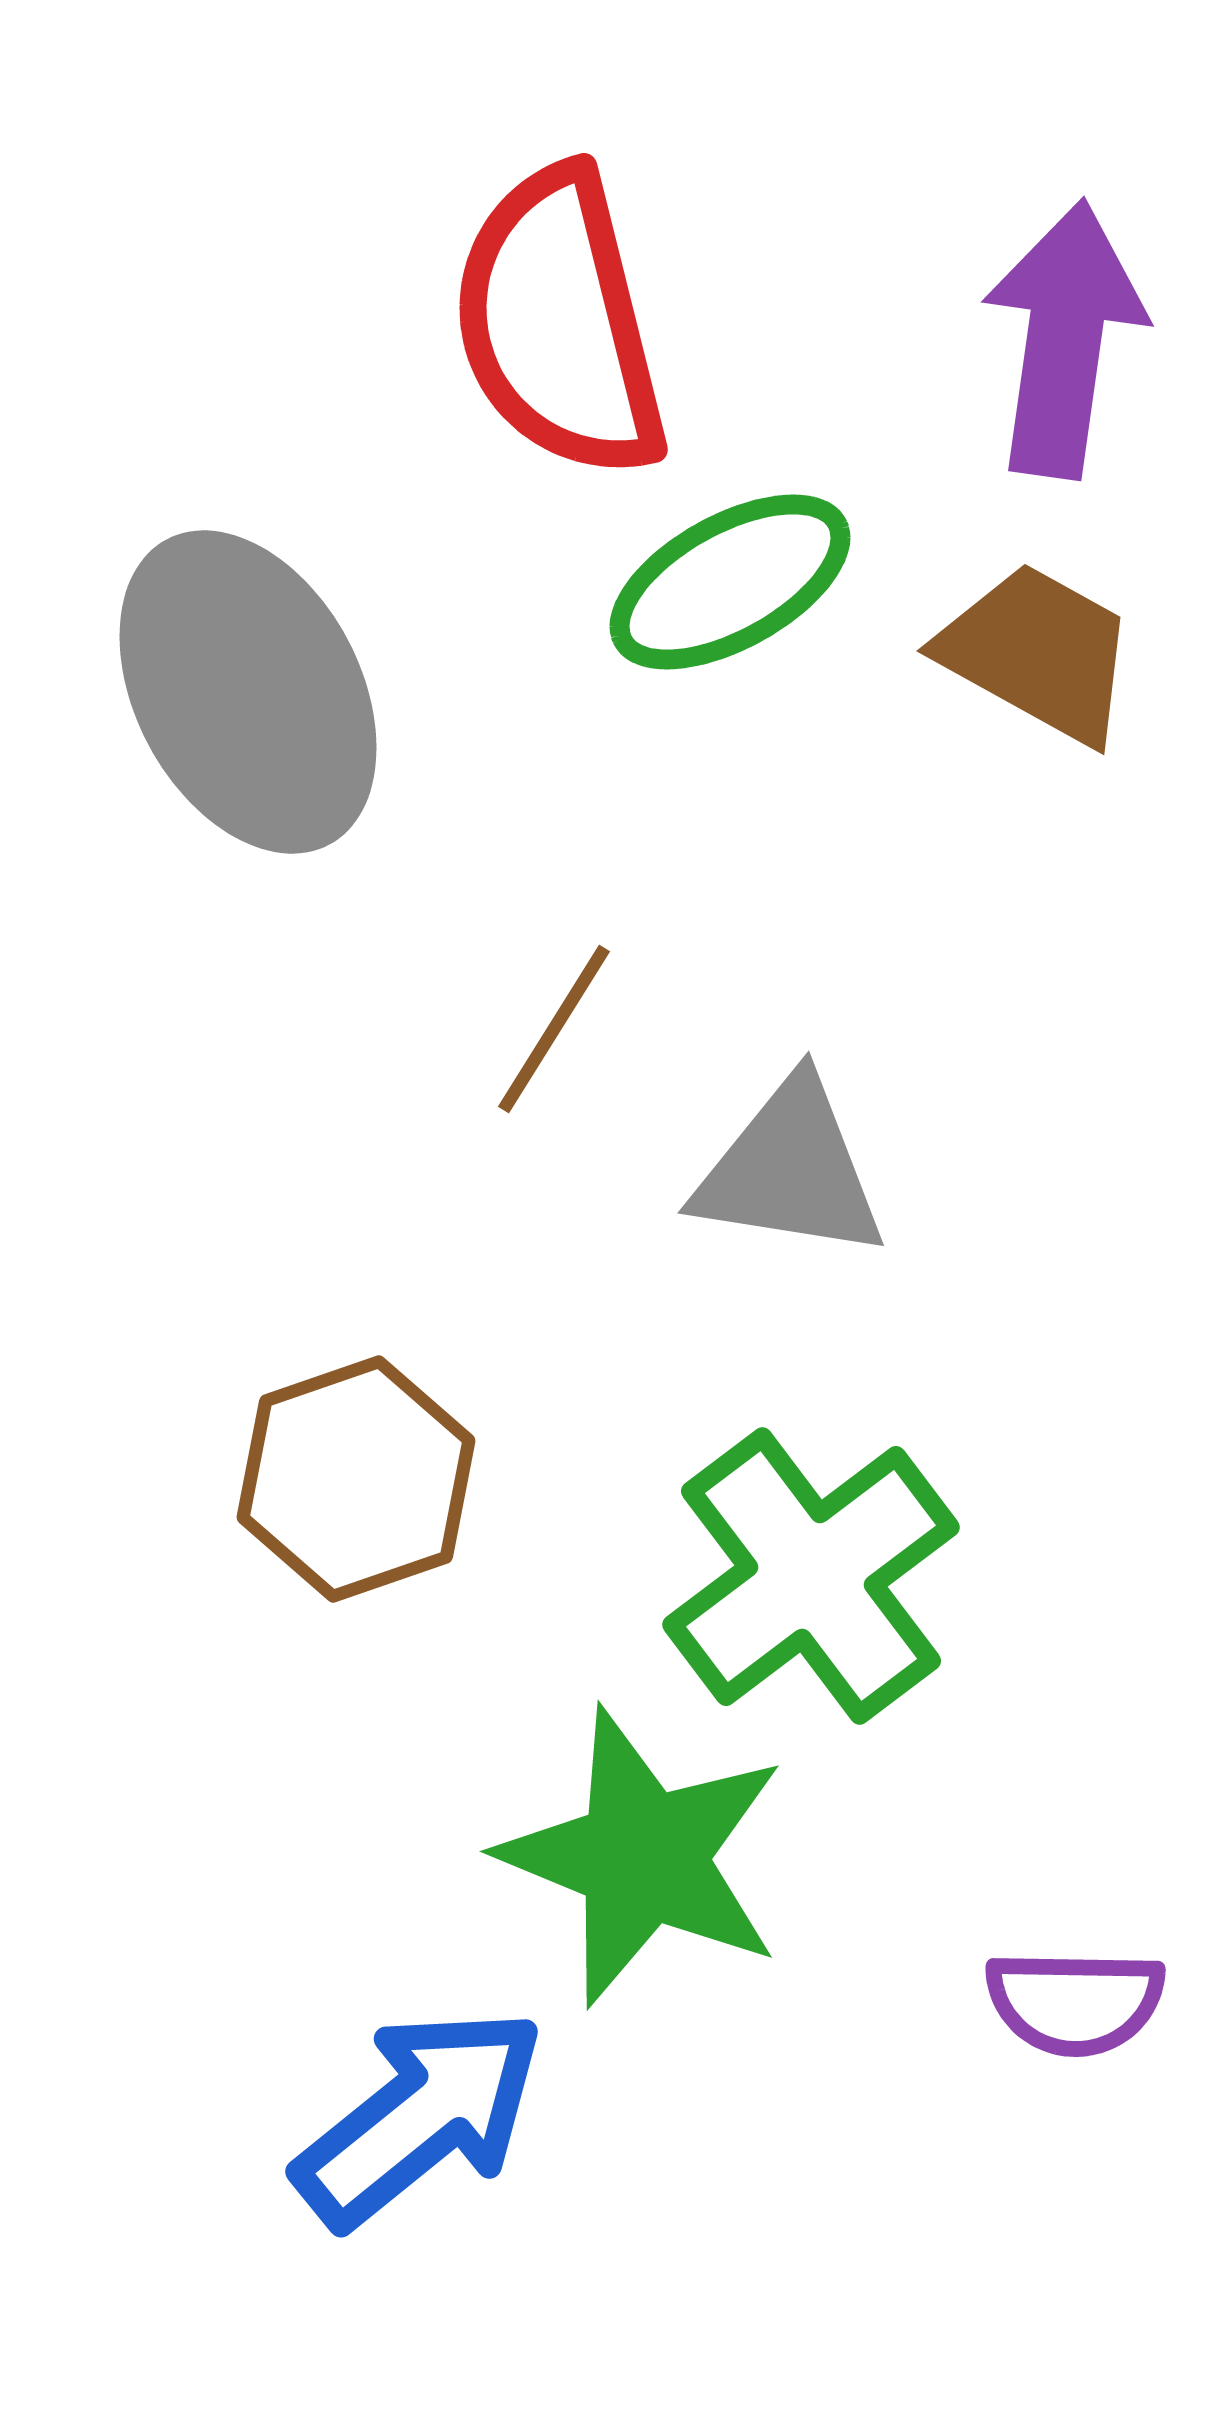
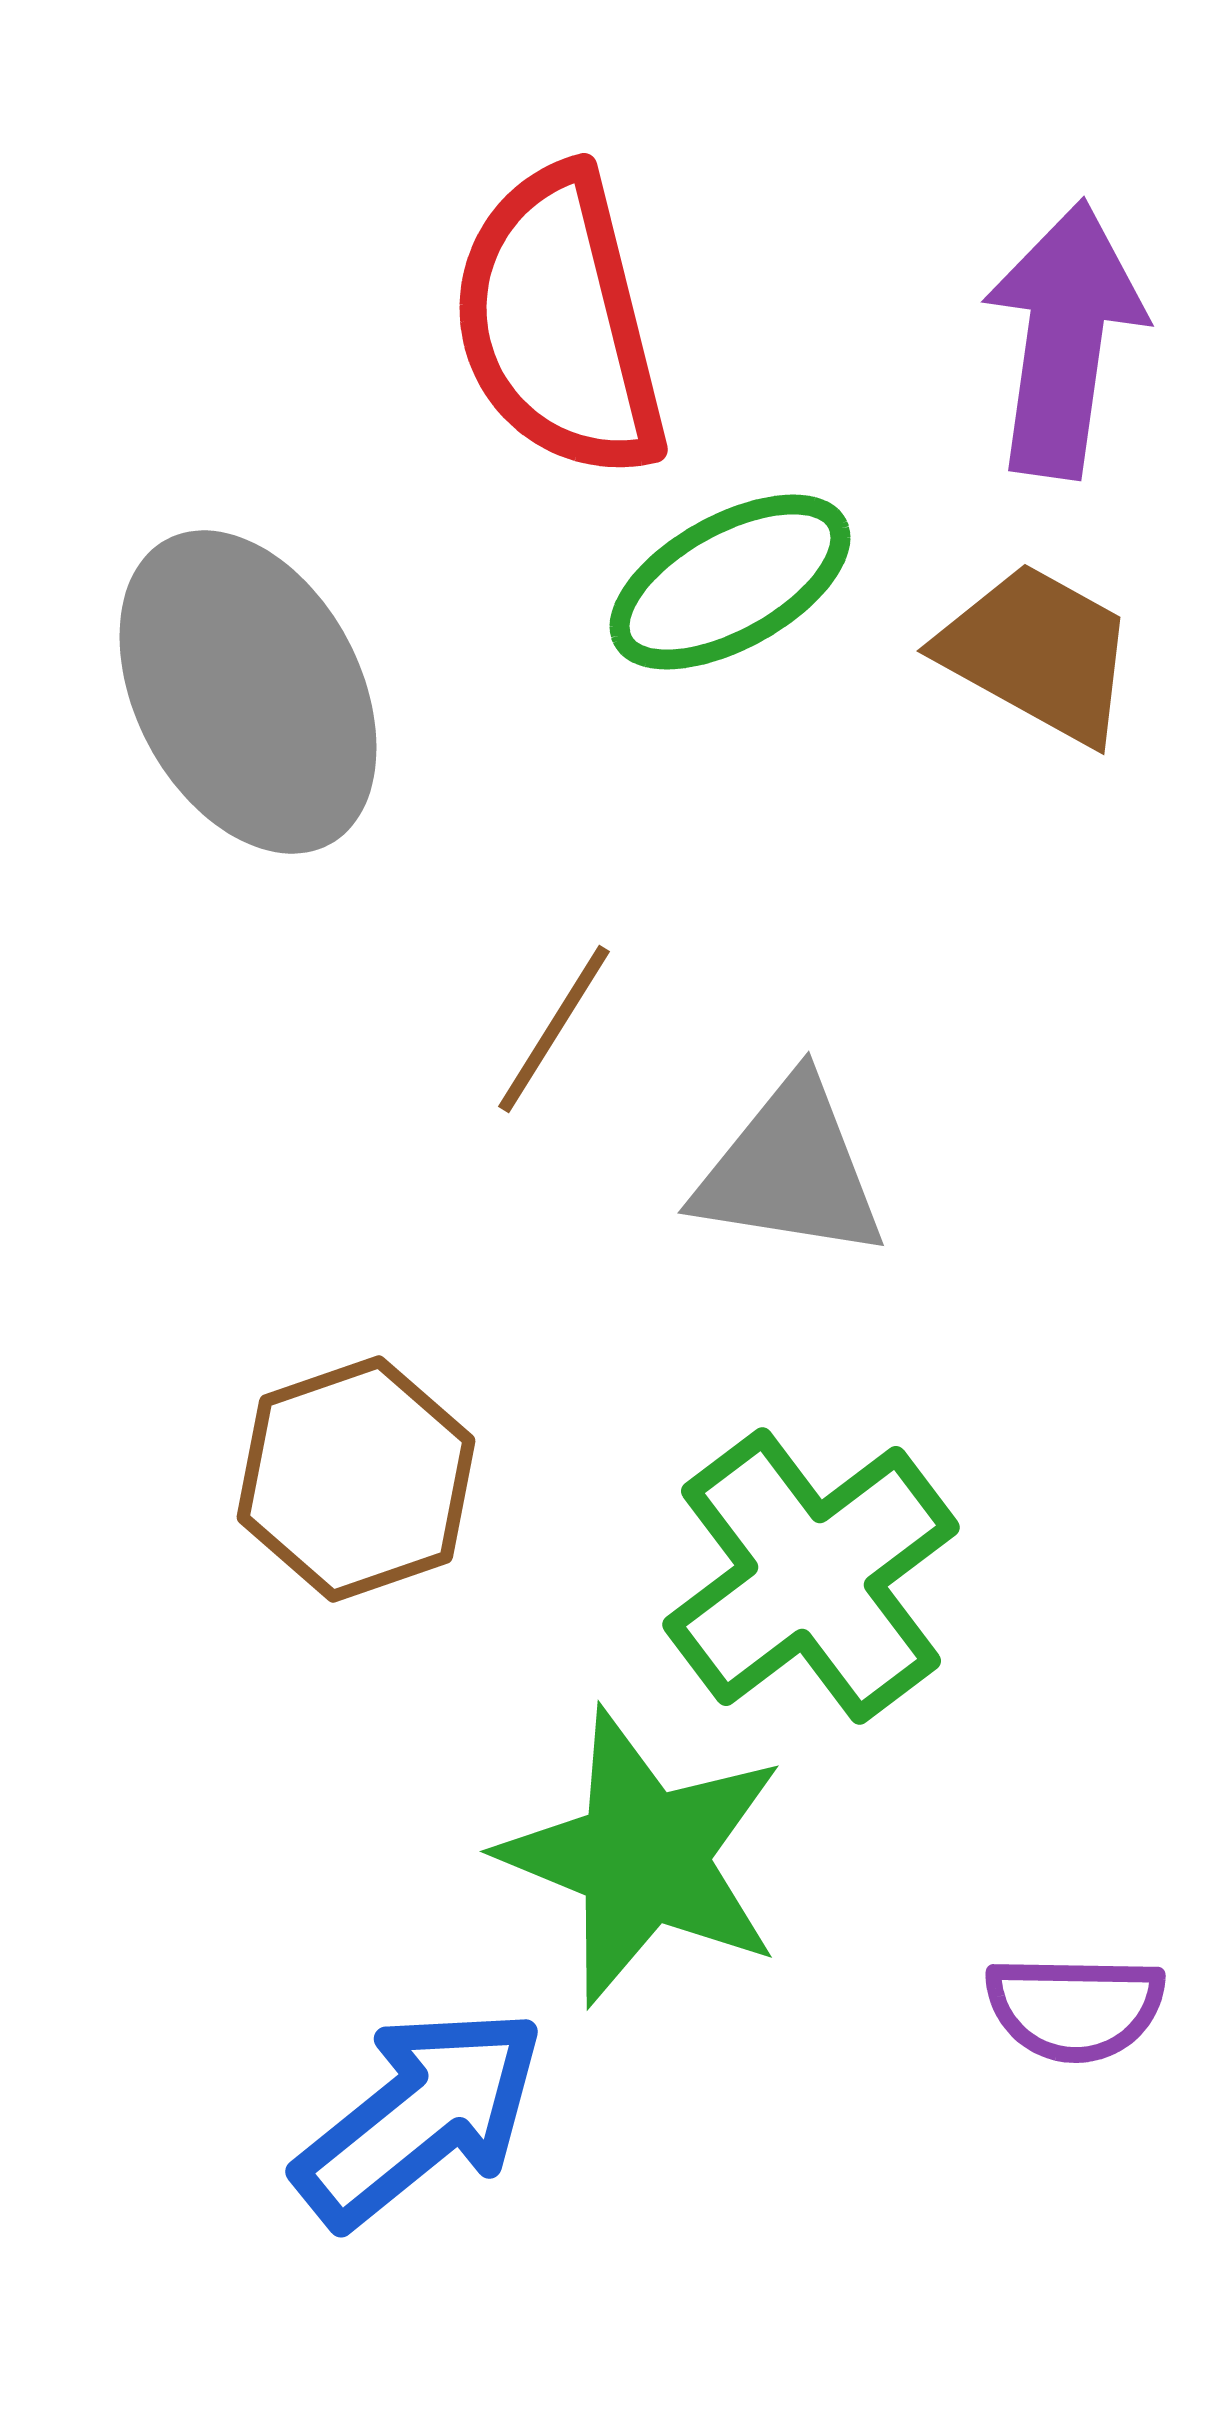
purple semicircle: moved 6 px down
